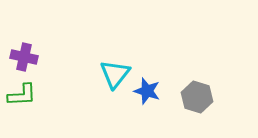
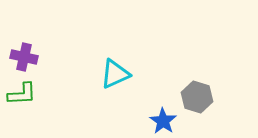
cyan triangle: rotated 28 degrees clockwise
blue star: moved 16 px right, 30 px down; rotated 16 degrees clockwise
green L-shape: moved 1 px up
